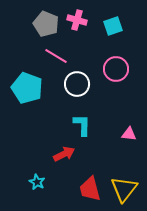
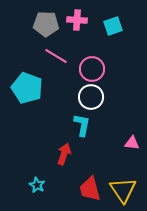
pink cross: rotated 12 degrees counterclockwise
gray pentagon: rotated 20 degrees counterclockwise
pink circle: moved 24 px left
white circle: moved 14 px right, 13 px down
cyan L-shape: rotated 10 degrees clockwise
pink triangle: moved 3 px right, 9 px down
red arrow: rotated 45 degrees counterclockwise
cyan star: moved 3 px down
yellow triangle: moved 1 px left, 1 px down; rotated 12 degrees counterclockwise
